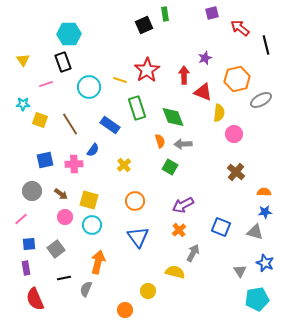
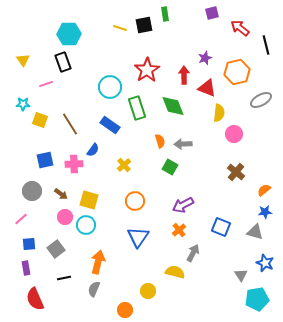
black square at (144, 25): rotated 12 degrees clockwise
orange hexagon at (237, 79): moved 7 px up
yellow line at (120, 80): moved 52 px up
cyan circle at (89, 87): moved 21 px right
red triangle at (203, 92): moved 4 px right, 4 px up
green diamond at (173, 117): moved 11 px up
orange semicircle at (264, 192): moved 2 px up; rotated 40 degrees counterclockwise
cyan circle at (92, 225): moved 6 px left
blue triangle at (138, 237): rotated 10 degrees clockwise
gray triangle at (240, 271): moved 1 px right, 4 px down
gray semicircle at (86, 289): moved 8 px right
